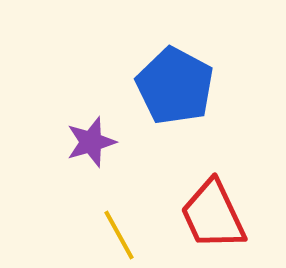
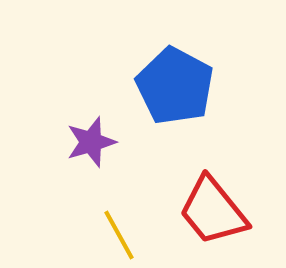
red trapezoid: moved 4 px up; rotated 14 degrees counterclockwise
